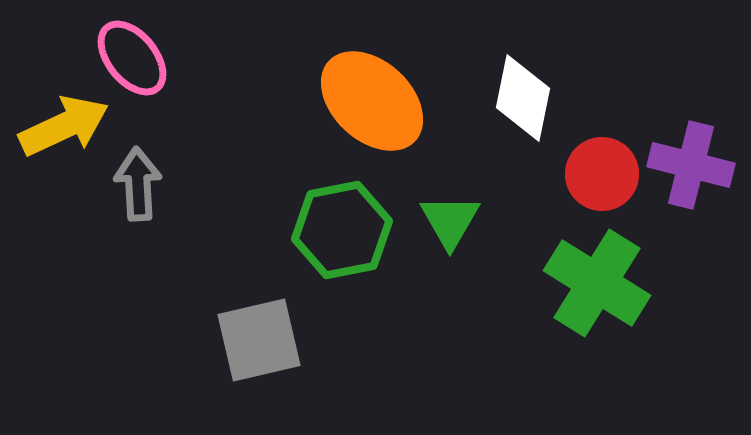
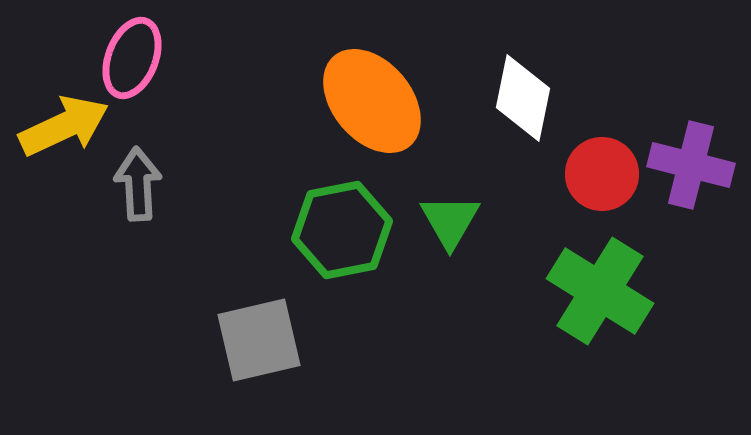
pink ellipse: rotated 60 degrees clockwise
orange ellipse: rotated 7 degrees clockwise
green cross: moved 3 px right, 8 px down
